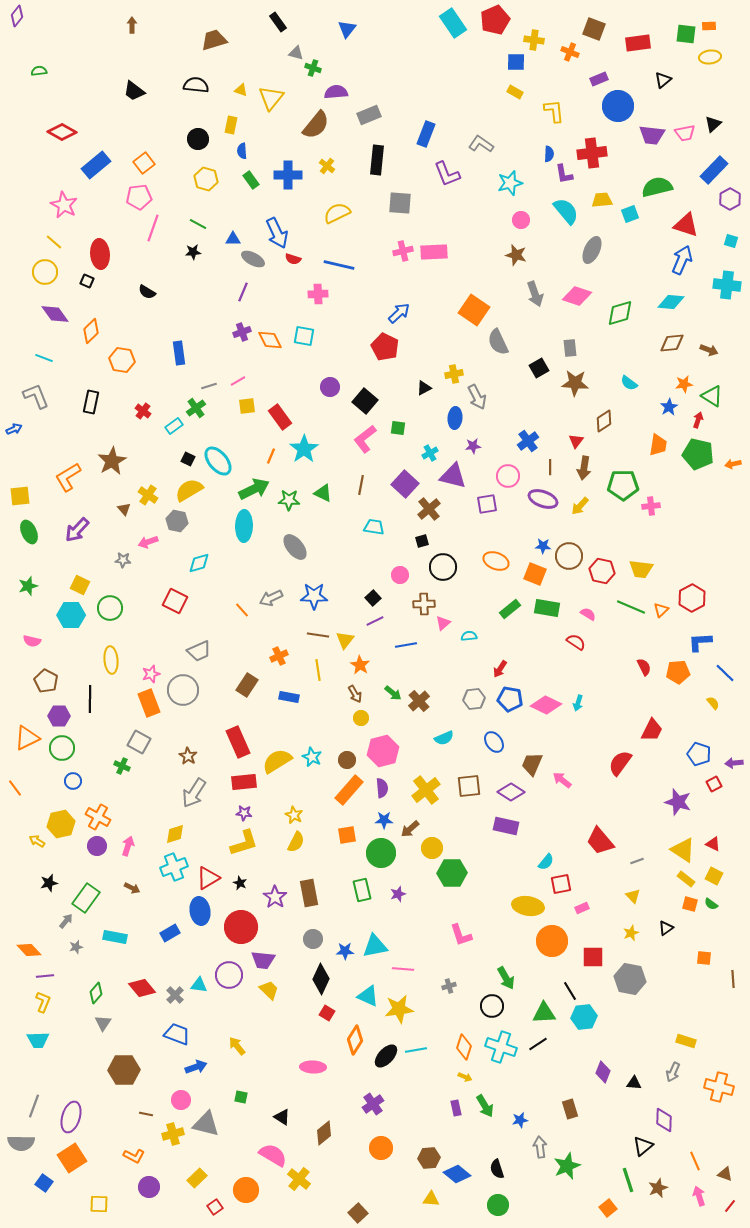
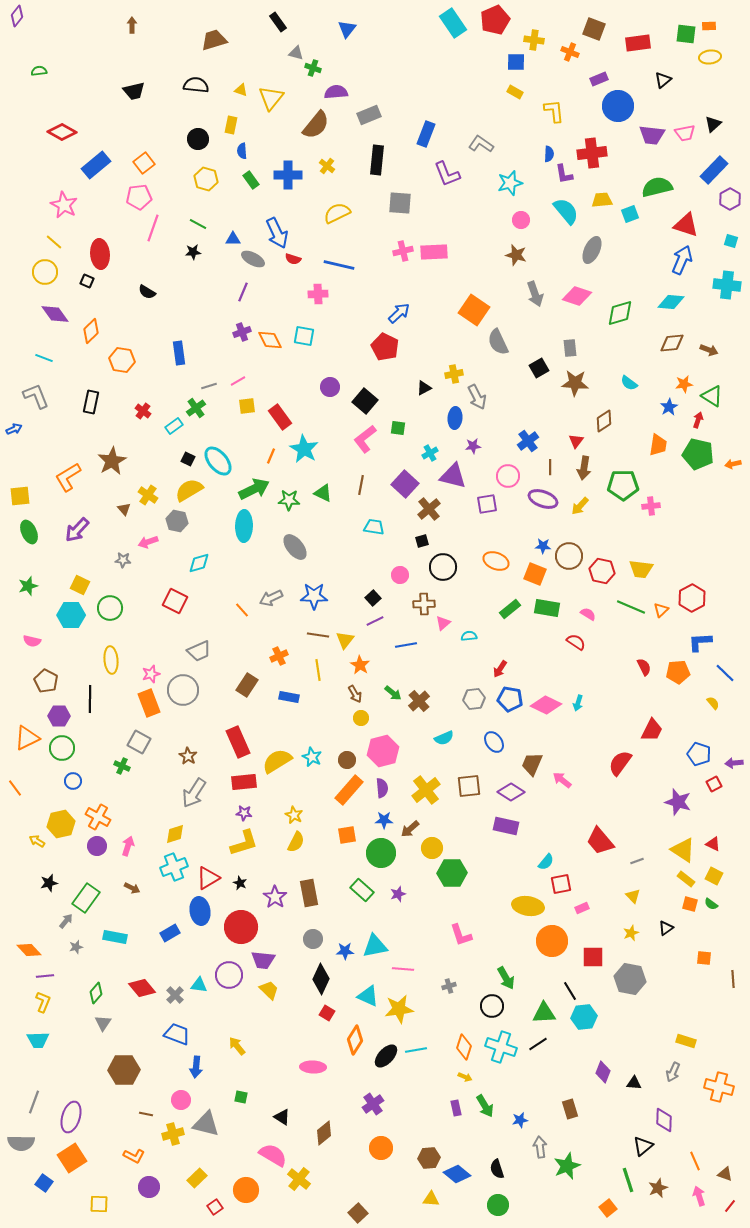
black trapezoid at (134, 91): rotated 50 degrees counterclockwise
cyan star at (304, 449): rotated 8 degrees counterclockwise
green rectangle at (362, 890): rotated 35 degrees counterclockwise
blue arrow at (196, 1067): rotated 115 degrees clockwise
gray line at (34, 1106): moved 4 px up
